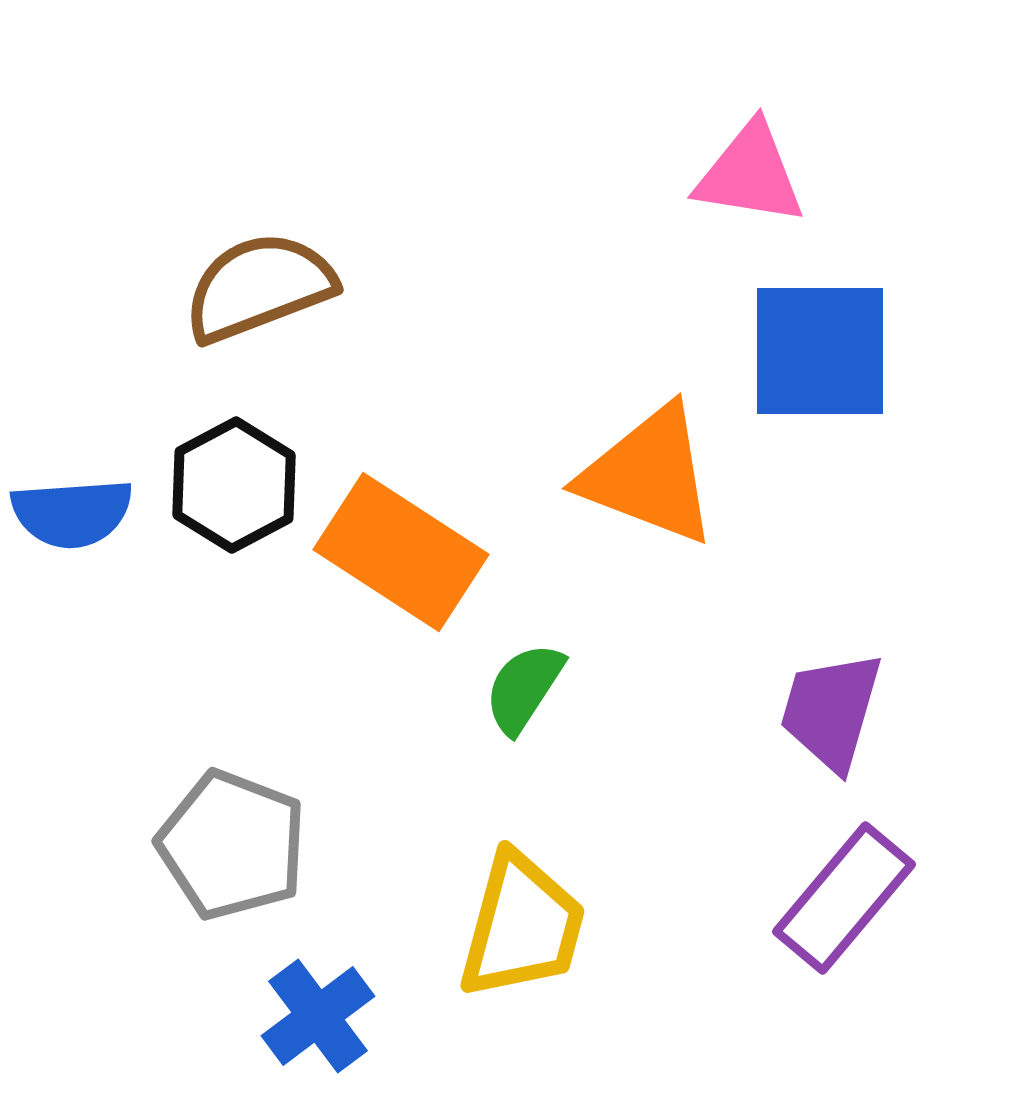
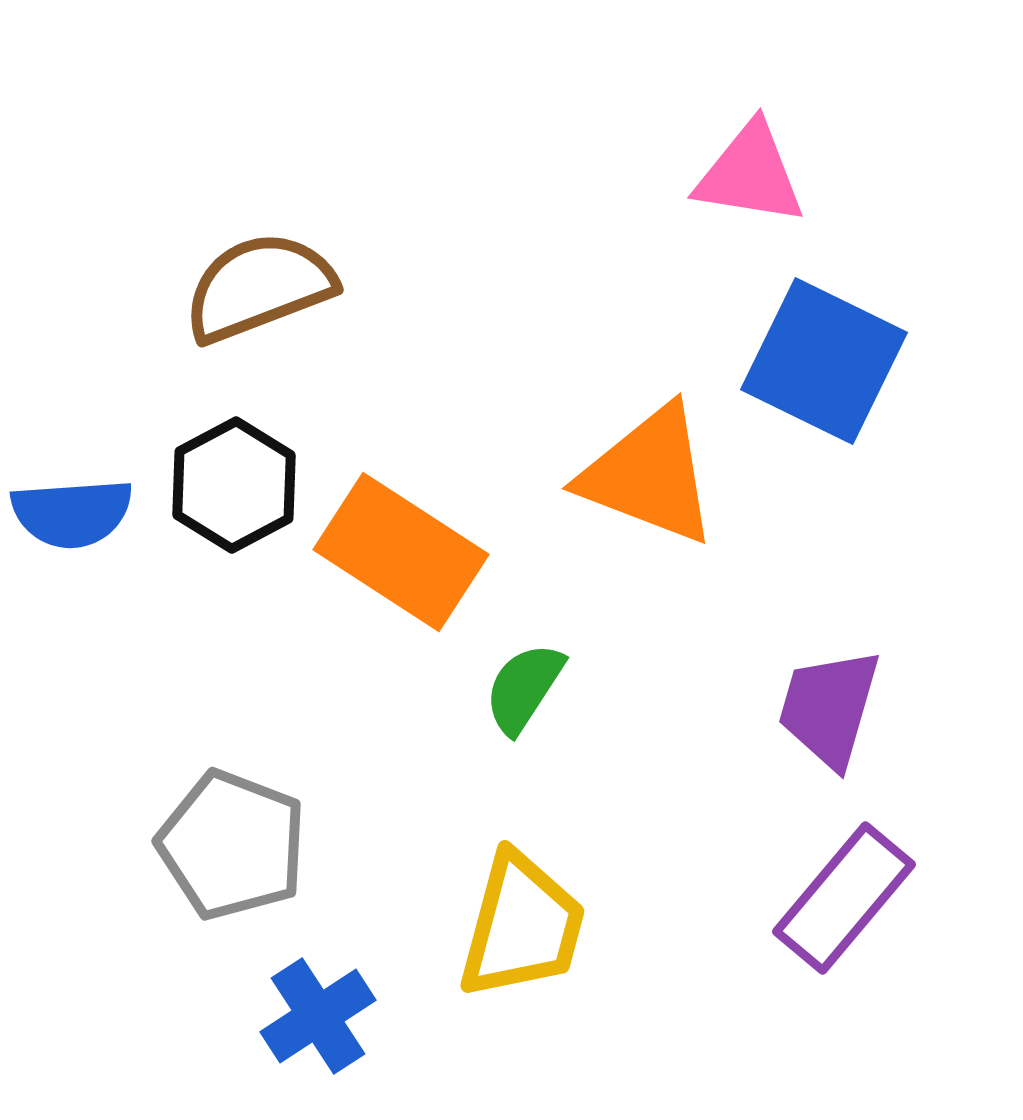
blue square: moved 4 px right, 10 px down; rotated 26 degrees clockwise
purple trapezoid: moved 2 px left, 3 px up
blue cross: rotated 4 degrees clockwise
